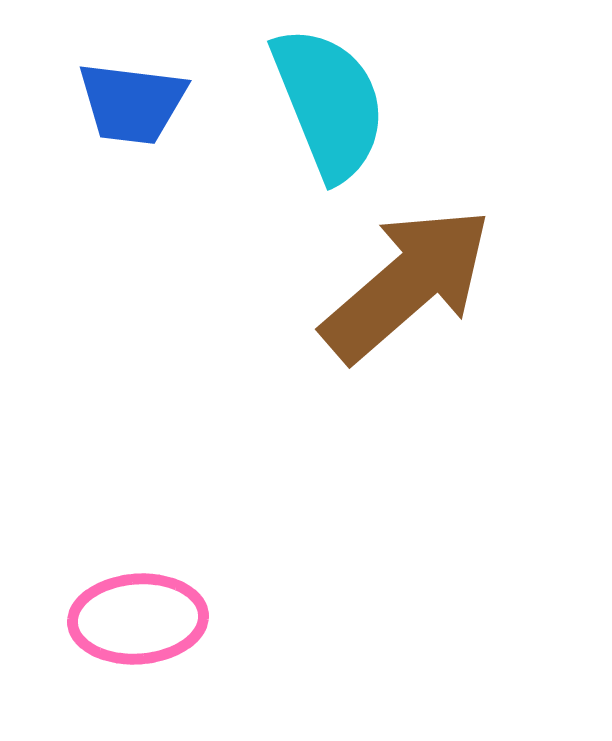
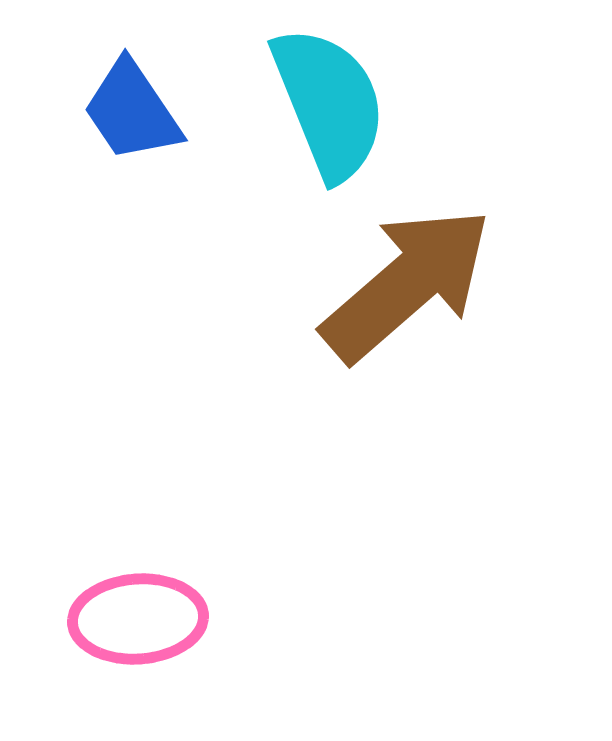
blue trapezoid: moved 8 px down; rotated 49 degrees clockwise
